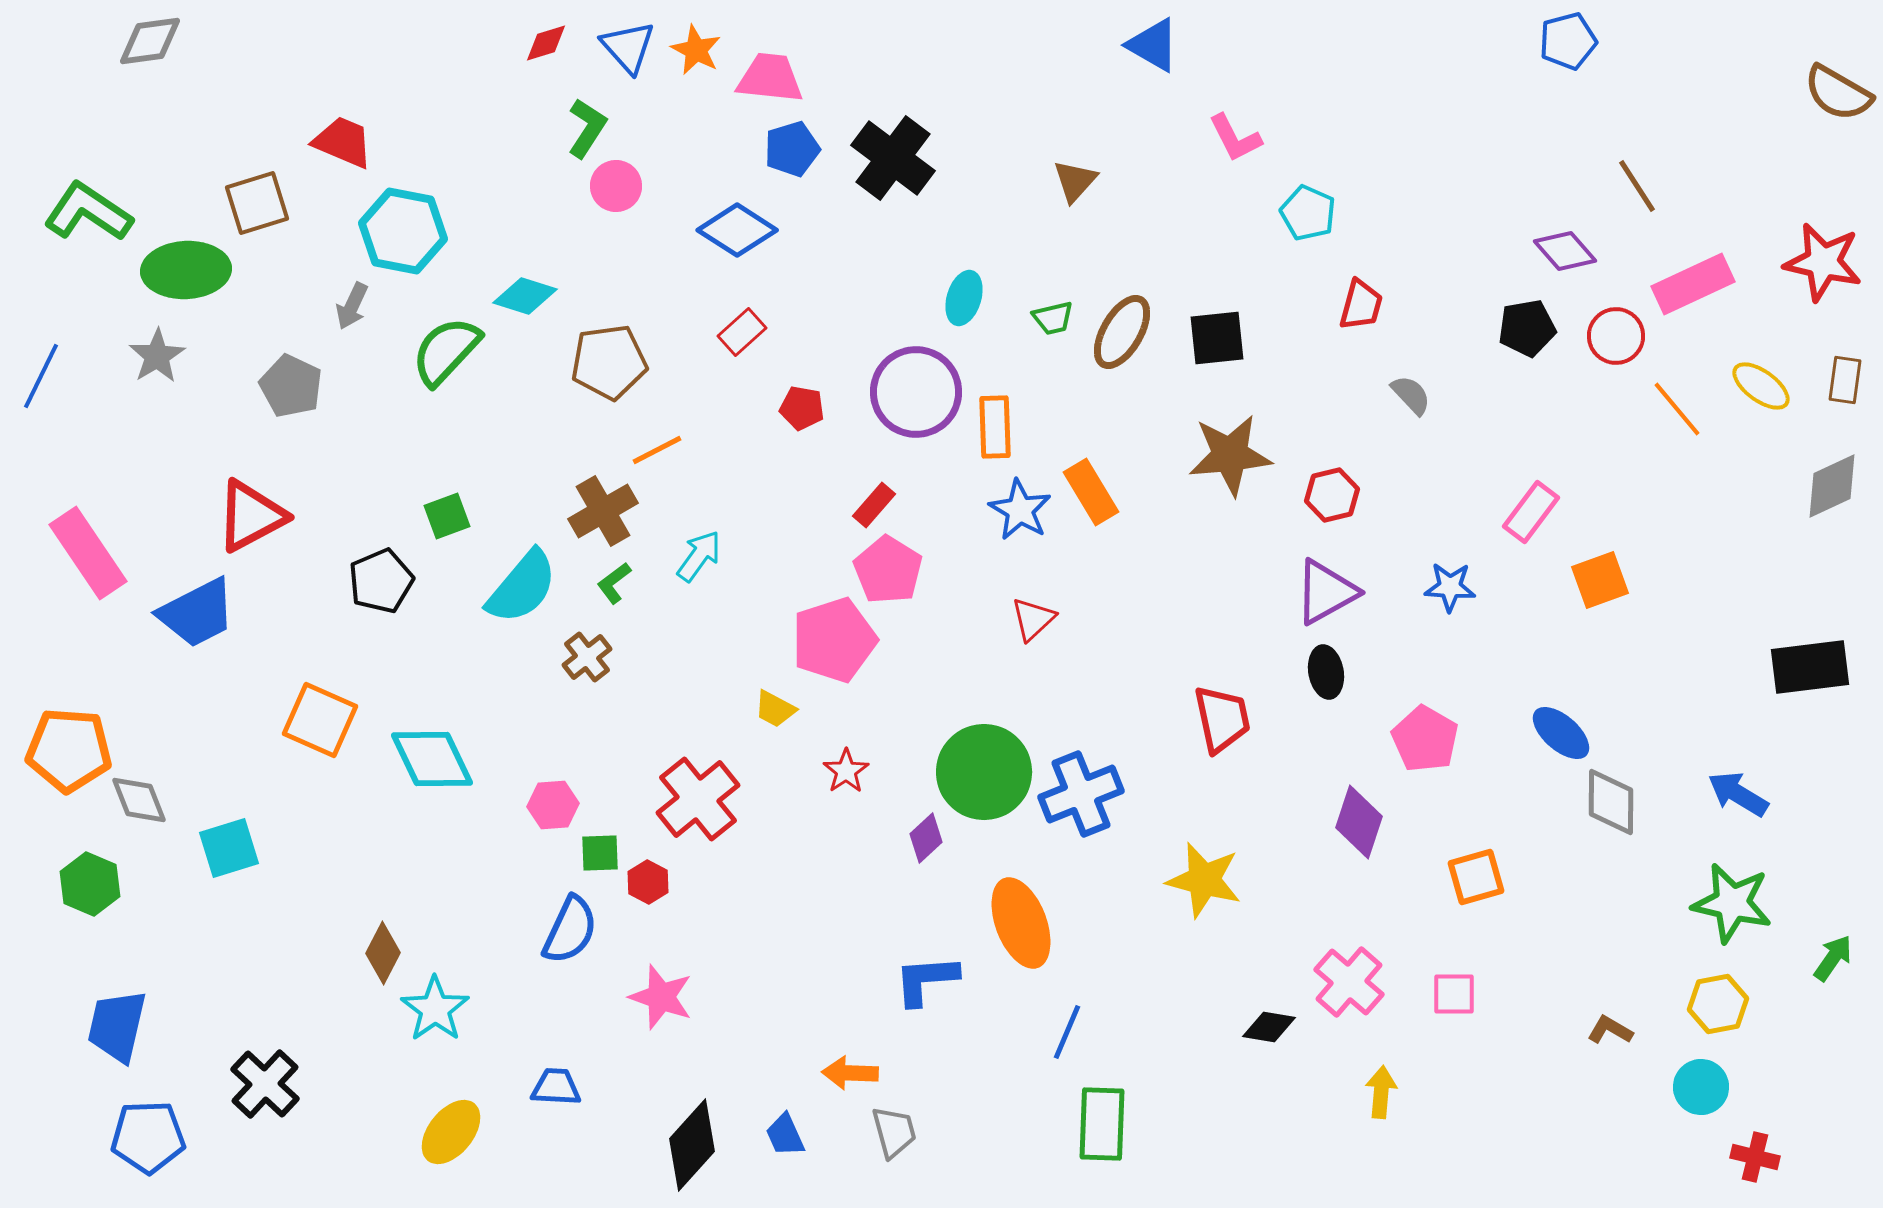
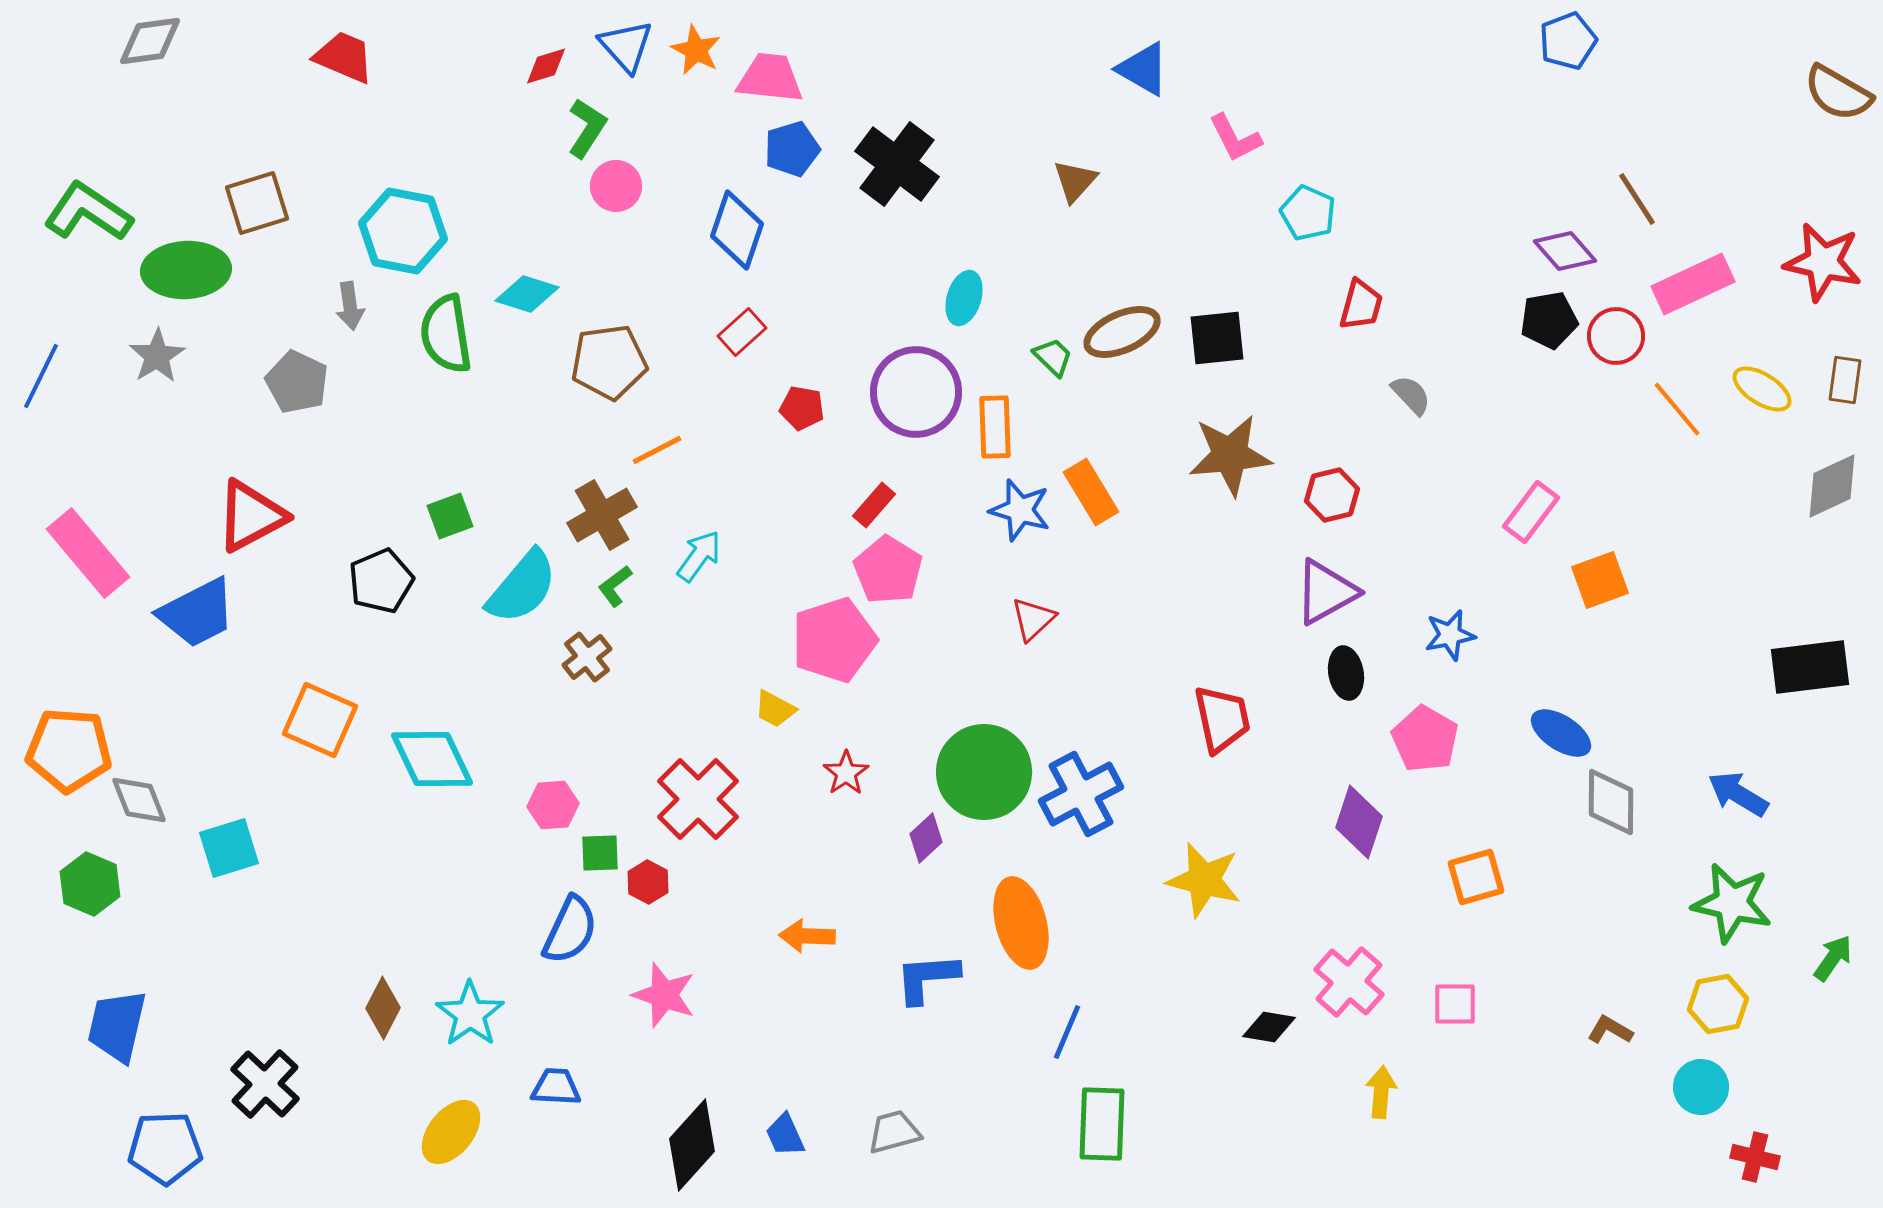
blue pentagon at (1568, 41): rotated 6 degrees counterclockwise
red diamond at (546, 43): moved 23 px down
blue triangle at (1153, 45): moved 10 px left, 24 px down
blue triangle at (628, 47): moved 2 px left, 1 px up
red trapezoid at (343, 142): moved 1 px right, 85 px up
black cross at (893, 158): moved 4 px right, 6 px down
brown line at (1637, 186): moved 13 px down
blue diamond at (737, 230): rotated 76 degrees clockwise
cyan diamond at (525, 296): moved 2 px right, 2 px up
gray arrow at (352, 306): moved 2 px left; rotated 33 degrees counterclockwise
green trapezoid at (1053, 318): moved 39 px down; rotated 123 degrees counterclockwise
black pentagon at (1527, 328): moved 22 px right, 8 px up
brown ellipse at (1122, 332): rotated 36 degrees clockwise
green semicircle at (446, 351): moved 17 px up; rotated 52 degrees counterclockwise
gray pentagon at (291, 386): moved 6 px right, 4 px up
yellow ellipse at (1761, 386): moved 1 px right, 3 px down; rotated 4 degrees counterclockwise
blue star at (1020, 510): rotated 14 degrees counterclockwise
brown cross at (603, 511): moved 1 px left, 4 px down
green square at (447, 516): moved 3 px right
pink rectangle at (88, 553): rotated 6 degrees counterclockwise
green L-shape at (614, 583): moved 1 px right, 3 px down
blue star at (1450, 587): moved 48 px down; rotated 15 degrees counterclockwise
black ellipse at (1326, 672): moved 20 px right, 1 px down
blue ellipse at (1561, 733): rotated 8 degrees counterclockwise
red star at (846, 771): moved 2 px down
blue cross at (1081, 794): rotated 6 degrees counterclockwise
red cross at (698, 799): rotated 6 degrees counterclockwise
orange ellipse at (1021, 923): rotated 6 degrees clockwise
brown diamond at (383, 953): moved 55 px down
blue L-shape at (926, 980): moved 1 px right, 2 px up
pink square at (1454, 994): moved 1 px right, 10 px down
pink star at (661, 997): moved 3 px right, 2 px up
cyan star at (435, 1009): moved 35 px right, 5 px down
orange arrow at (850, 1073): moved 43 px left, 137 px up
gray trapezoid at (894, 1132): rotated 90 degrees counterclockwise
blue pentagon at (148, 1137): moved 17 px right, 11 px down
